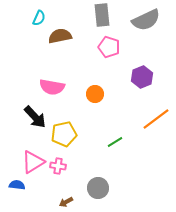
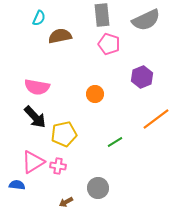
pink pentagon: moved 3 px up
pink semicircle: moved 15 px left
